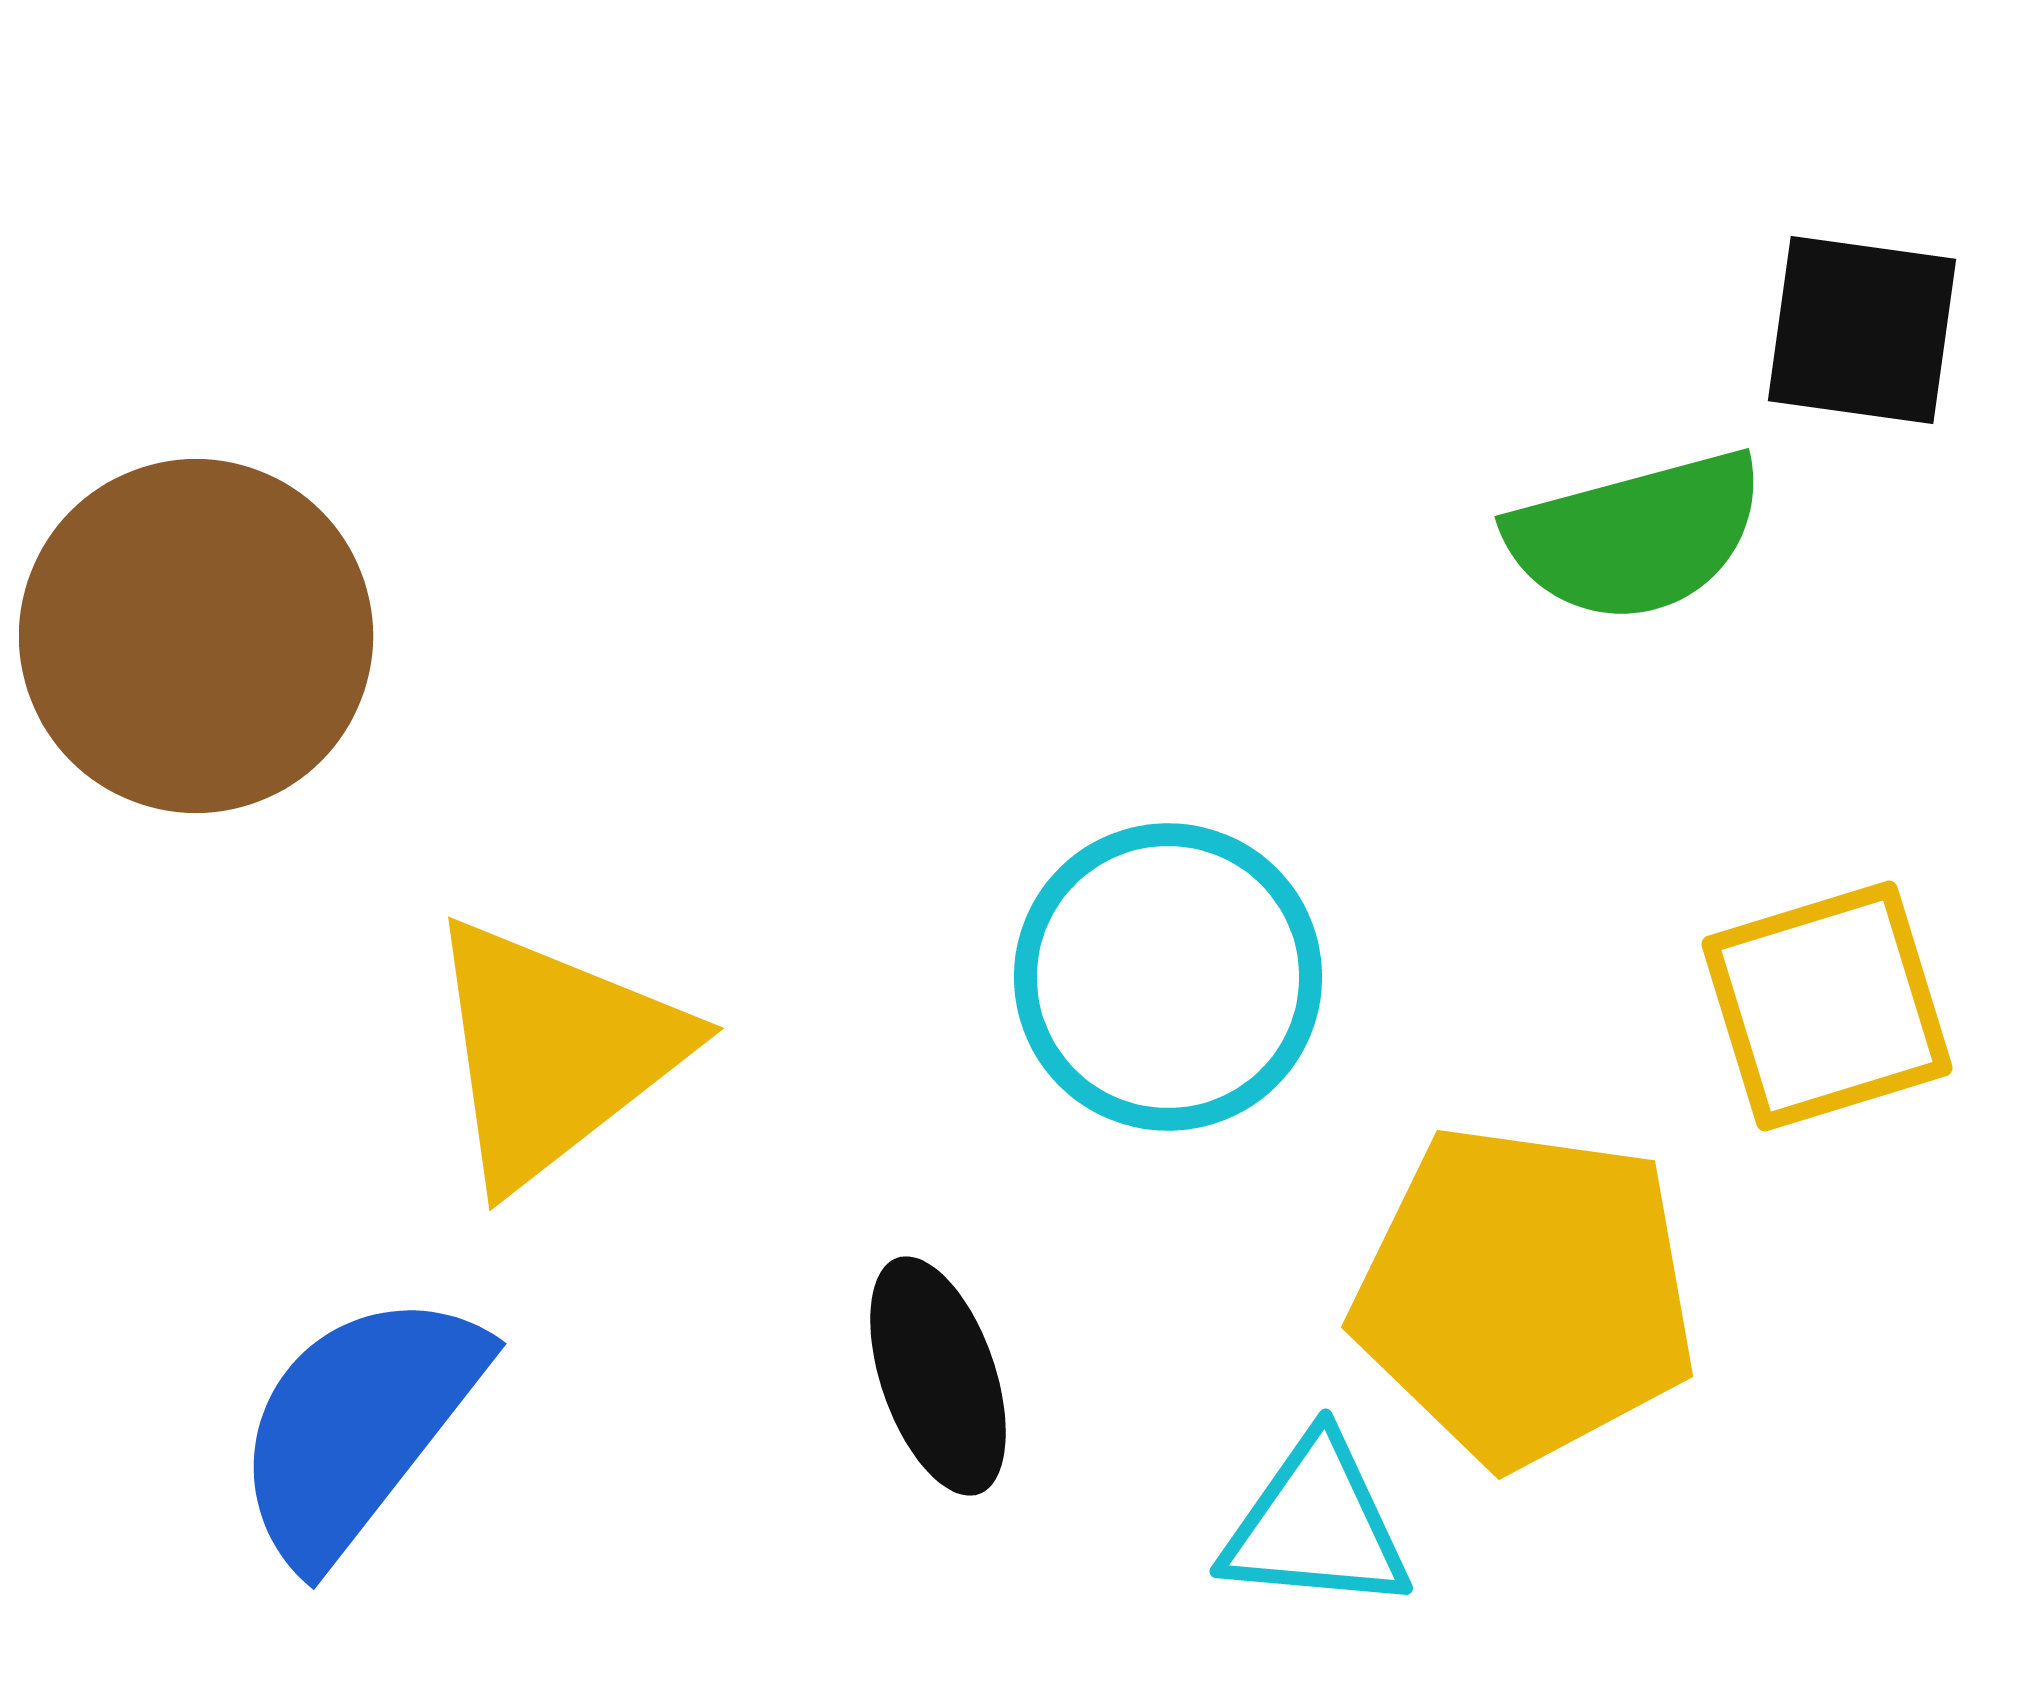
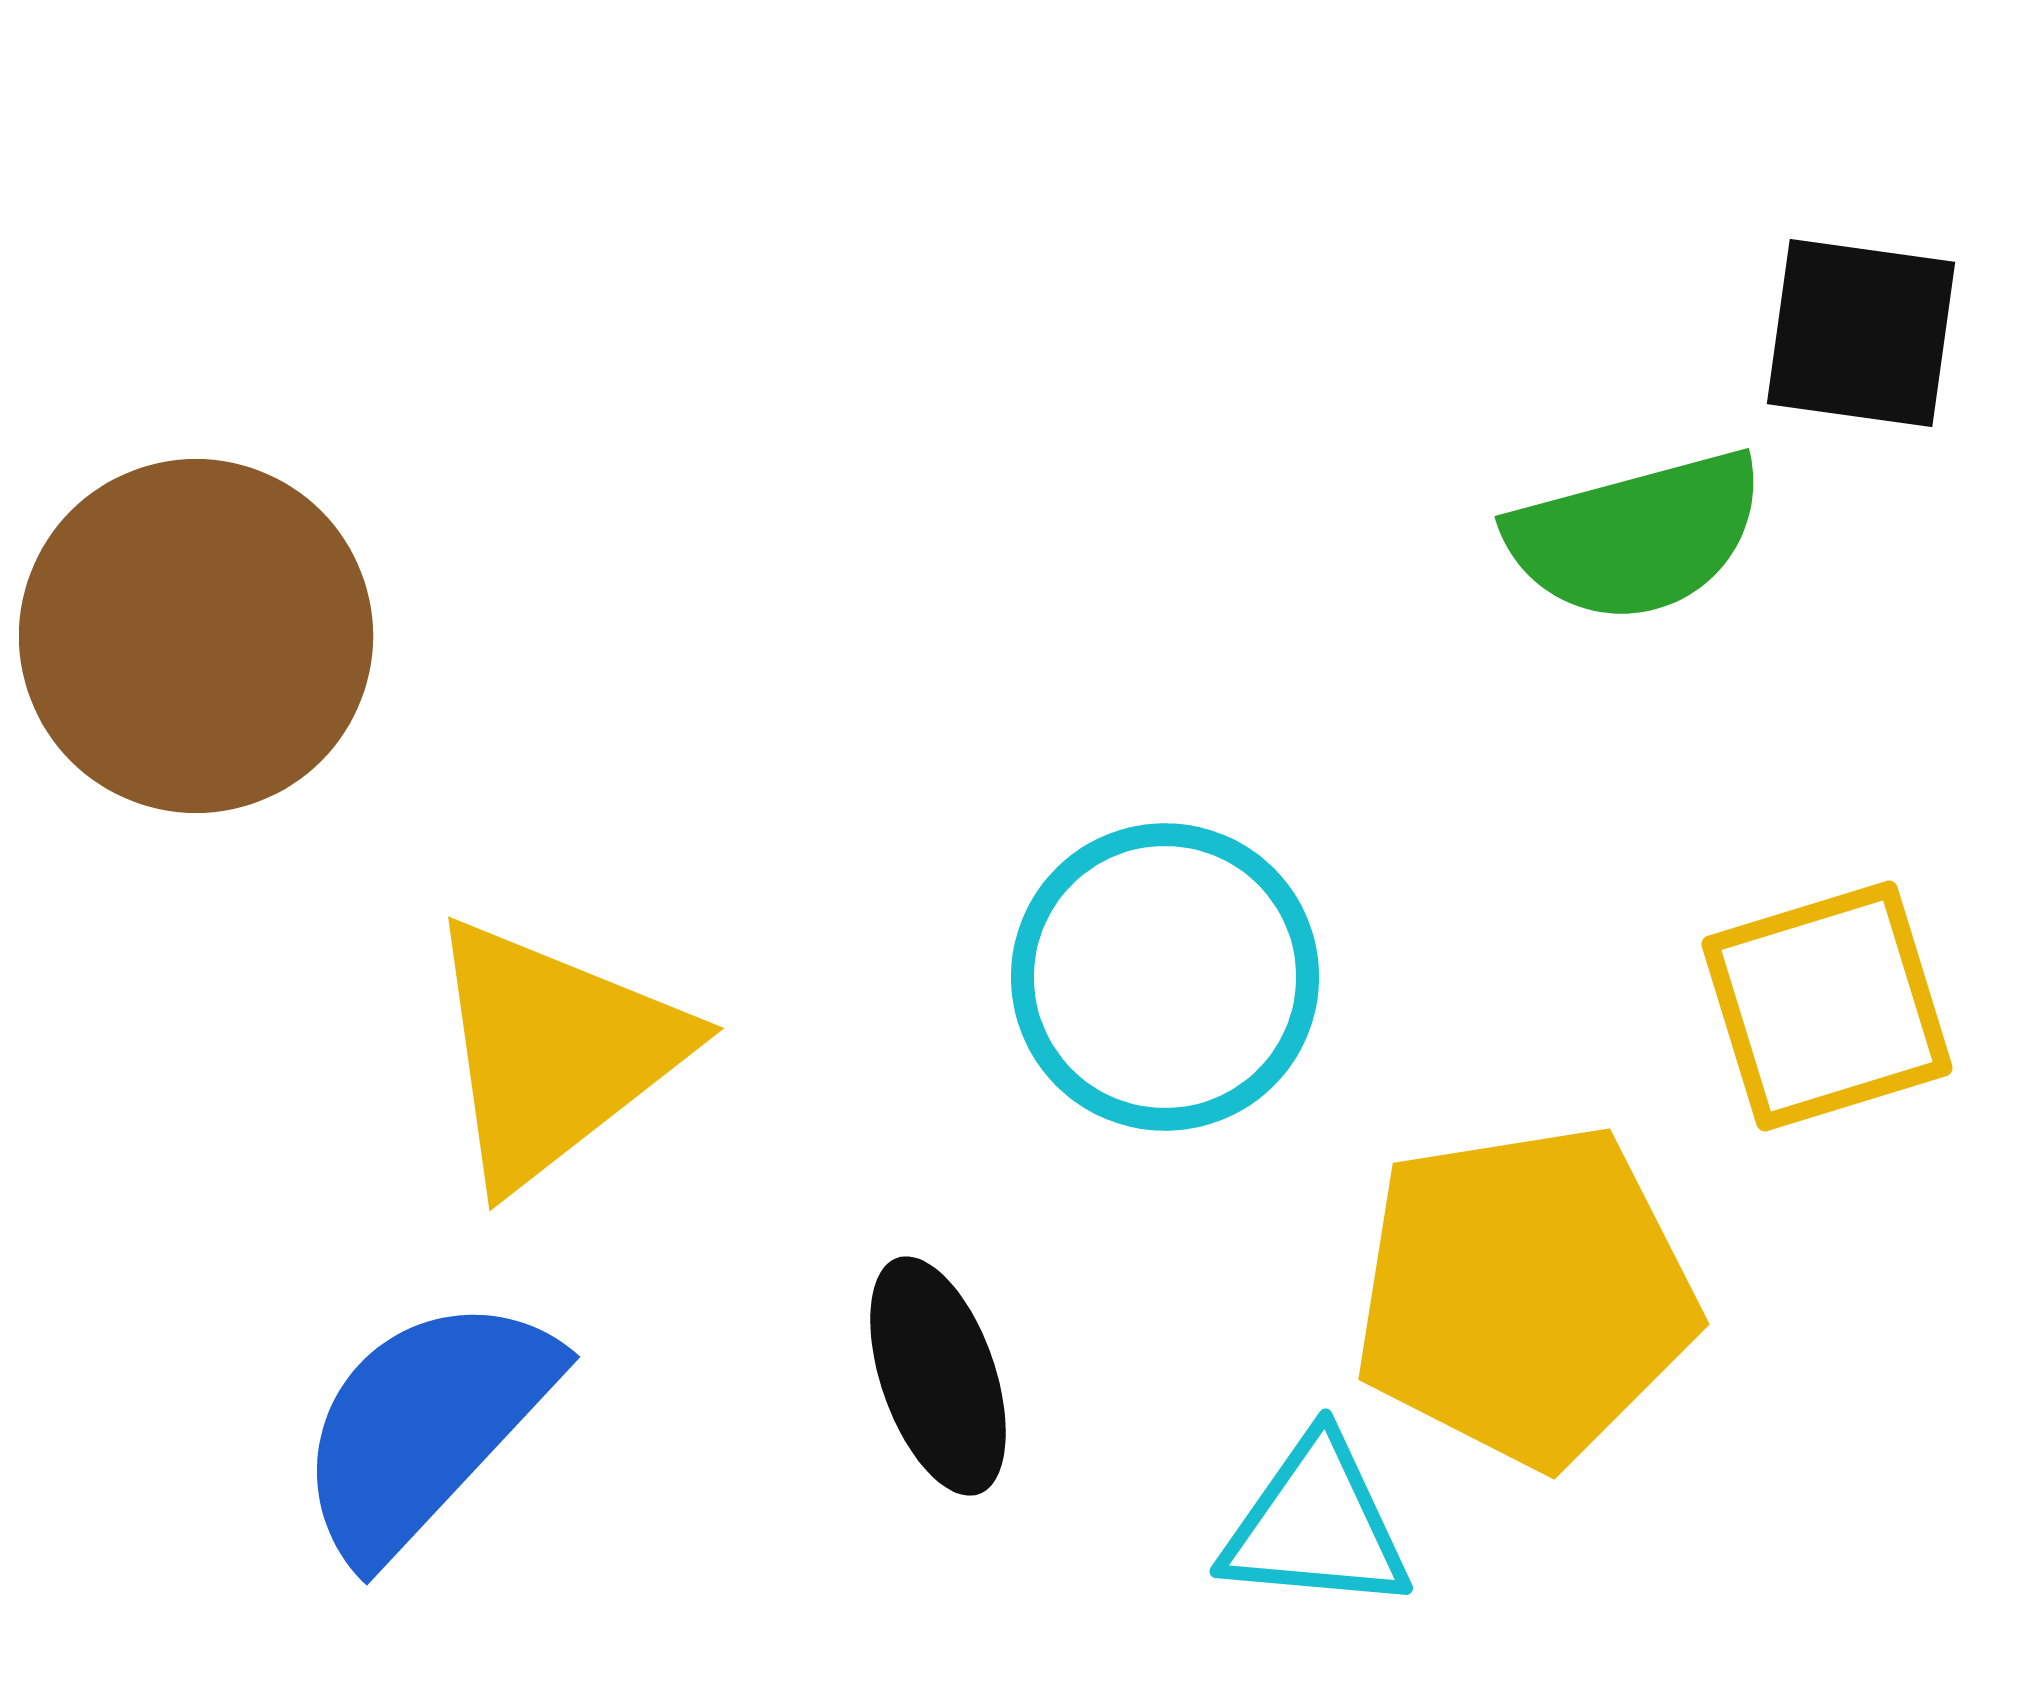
black square: moved 1 px left, 3 px down
cyan circle: moved 3 px left
yellow pentagon: rotated 17 degrees counterclockwise
blue semicircle: moved 67 px right; rotated 5 degrees clockwise
